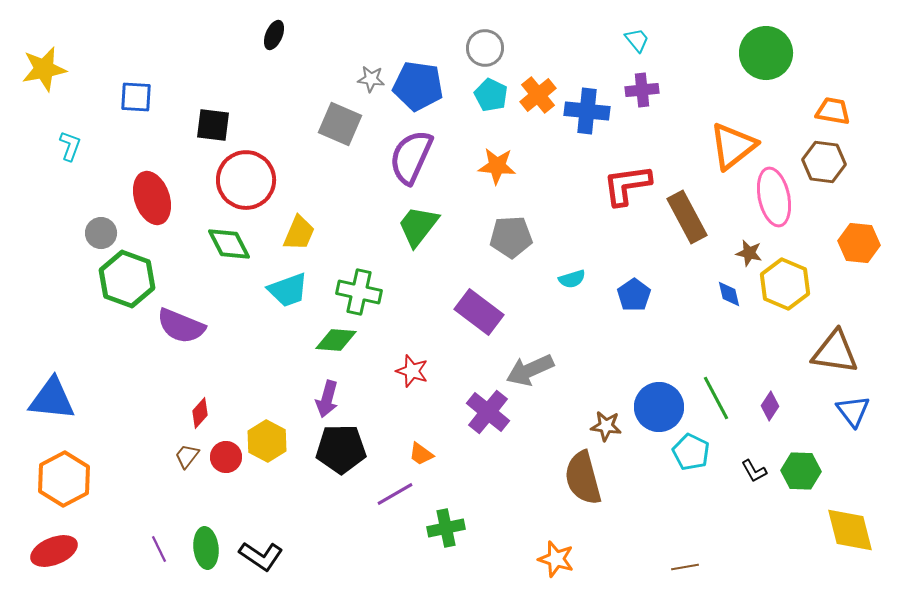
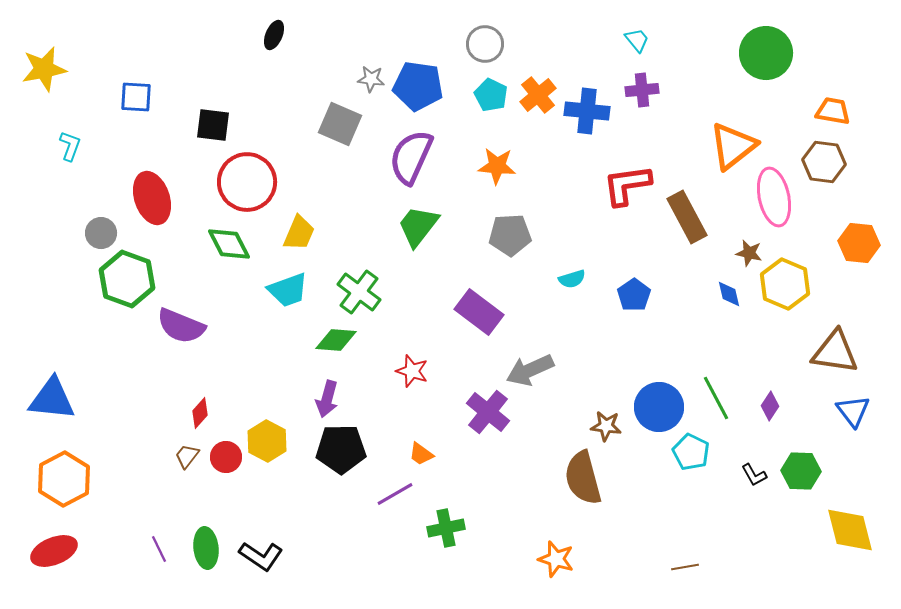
gray circle at (485, 48): moved 4 px up
red circle at (246, 180): moved 1 px right, 2 px down
gray pentagon at (511, 237): moved 1 px left, 2 px up
green cross at (359, 292): rotated 24 degrees clockwise
black L-shape at (754, 471): moved 4 px down
